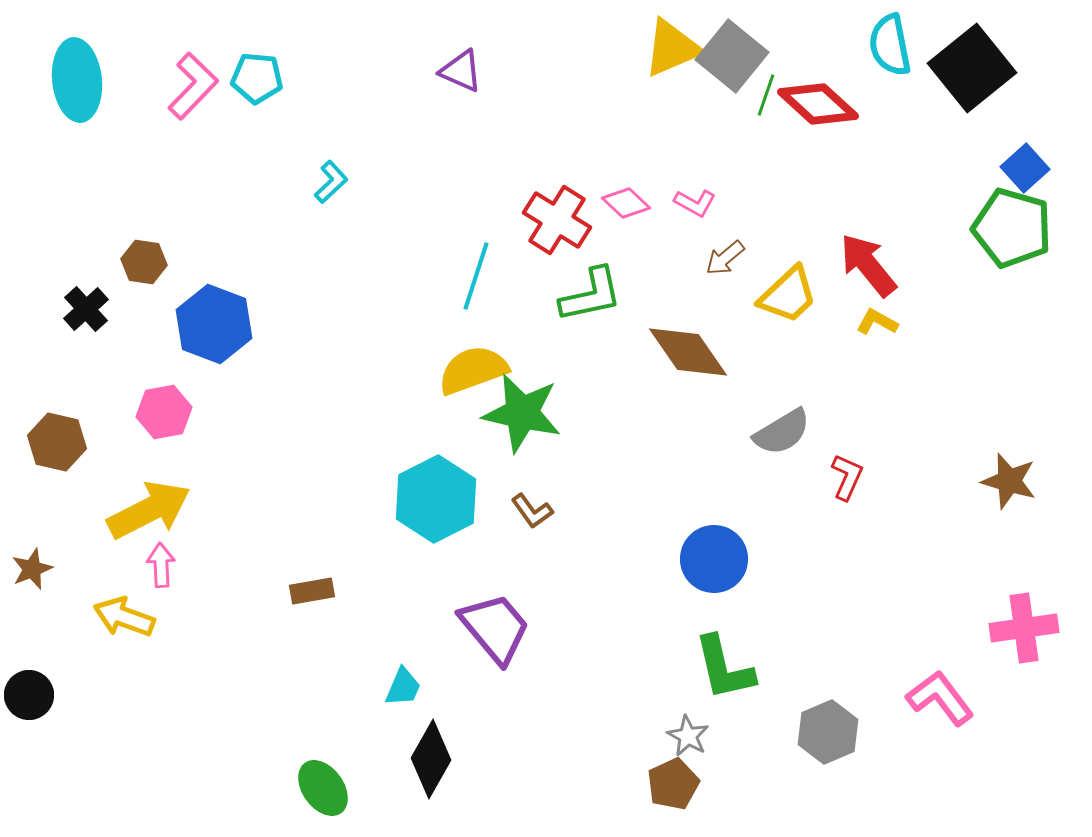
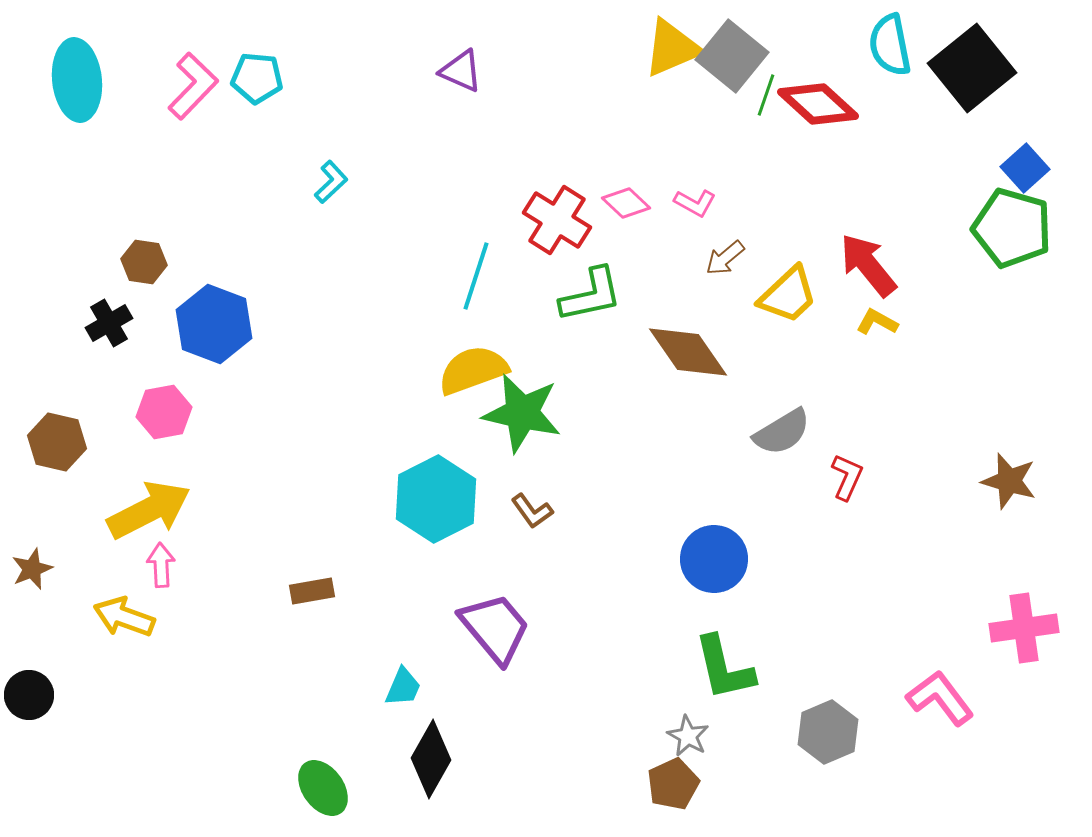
black cross at (86, 309): moved 23 px right, 14 px down; rotated 12 degrees clockwise
